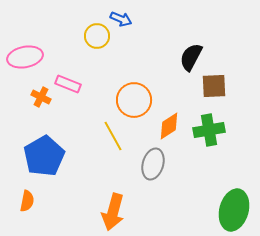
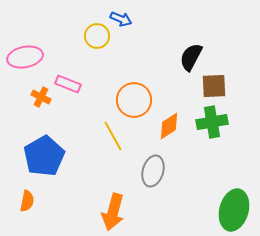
green cross: moved 3 px right, 8 px up
gray ellipse: moved 7 px down
